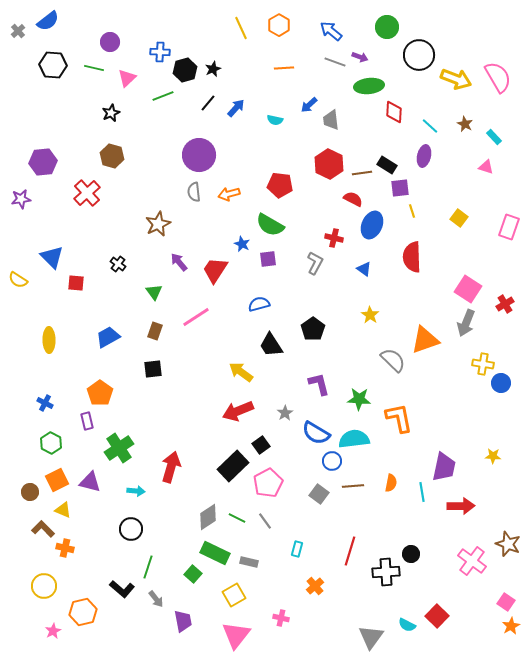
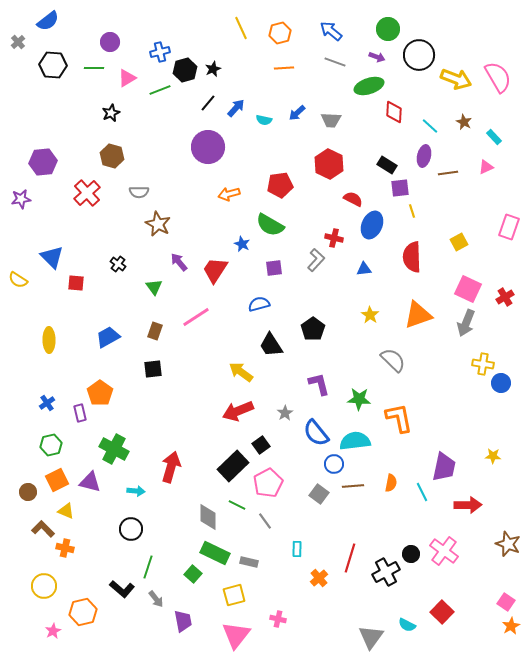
orange hexagon at (279, 25): moved 1 px right, 8 px down; rotated 15 degrees clockwise
green circle at (387, 27): moved 1 px right, 2 px down
gray cross at (18, 31): moved 11 px down
blue cross at (160, 52): rotated 18 degrees counterclockwise
purple arrow at (360, 57): moved 17 px right
green line at (94, 68): rotated 12 degrees counterclockwise
pink triangle at (127, 78): rotated 12 degrees clockwise
green ellipse at (369, 86): rotated 12 degrees counterclockwise
green line at (163, 96): moved 3 px left, 6 px up
blue arrow at (309, 105): moved 12 px left, 8 px down
cyan semicircle at (275, 120): moved 11 px left
gray trapezoid at (331, 120): rotated 80 degrees counterclockwise
brown star at (465, 124): moved 1 px left, 2 px up
purple circle at (199, 155): moved 9 px right, 8 px up
pink triangle at (486, 167): rotated 42 degrees counterclockwise
brown line at (362, 173): moved 86 px right
red pentagon at (280, 185): rotated 15 degrees counterclockwise
gray semicircle at (194, 192): moved 55 px left; rotated 84 degrees counterclockwise
yellow square at (459, 218): moved 24 px down; rotated 24 degrees clockwise
brown star at (158, 224): rotated 20 degrees counterclockwise
purple square at (268, 259): moved 6 px right, 9 px down
gray L-shape at (315, 263): moved 1 px right, 3 px up; rotated 15 degrees clockwise
blue triangle at (364, 269): rotated 42 degrees counterclockwise
pink square at (468, 289): rotated 8 degrees counterclockwise
green triangle at (154, 292): moved 5 px up
red cross at (505, 304): moved 7 px up
orange triangle at (425, 340): moved 7 px left, 25 px up
blue cross at (45, 403): moved 2 px right; rotated 28 degrees clockwise
purple rectangle at (87, 421): moved 7 px left, 8 px up
blue semicircle at (316, 433): rotated 20 degrees clockwise
cyan semicircle at (354, 439): moved 1 px right, 2 px down
green hexagon at (51, 443): moved 2 px down; rotated 20 degrees clockwise
green cross at (119, 448): moved 5 px left, 1 px down; rotated 28 degrees counterclockwise
blue circle at (332, 461): moved 2 px right, 3 px down
brown circle at (30, 492): moved 2 px left
cyan line at (422, 492): rotated 18 degrees counterclockwise
red arrow at (461, 506): moved 7 px right, 1 px up
yellow triangle at (63, 510): moved 3 px right, 1 px down
gray diamond at (208, 517): rotated 56 degrees counterclockwise
green line at (237, 518): moved 13 px up
cyan rectangle at (297, 549): rotated 14 degrees counterclockwise
red line at (350, 551): moved 7 px down
pink cross at (472, 561): moved 28 px left, 10 px up
black cross at (386, 572): rotated 24 degrees counterclockwise
orange cross at (315, 586): moved 4 px right, 8 px up
yellow square at (234, 595): rotated 15 degrees clockwise
red square at (437, 616): moved 5 px right, 4 px up
pink cross at (281, 618): moved 3 px left, 1 px down
